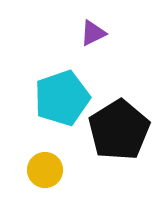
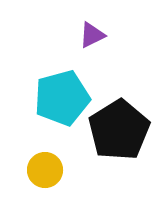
purple triangle: moved 1 px left, 2 px down
cyan pentagon: rotated 4 degrees clockwise
